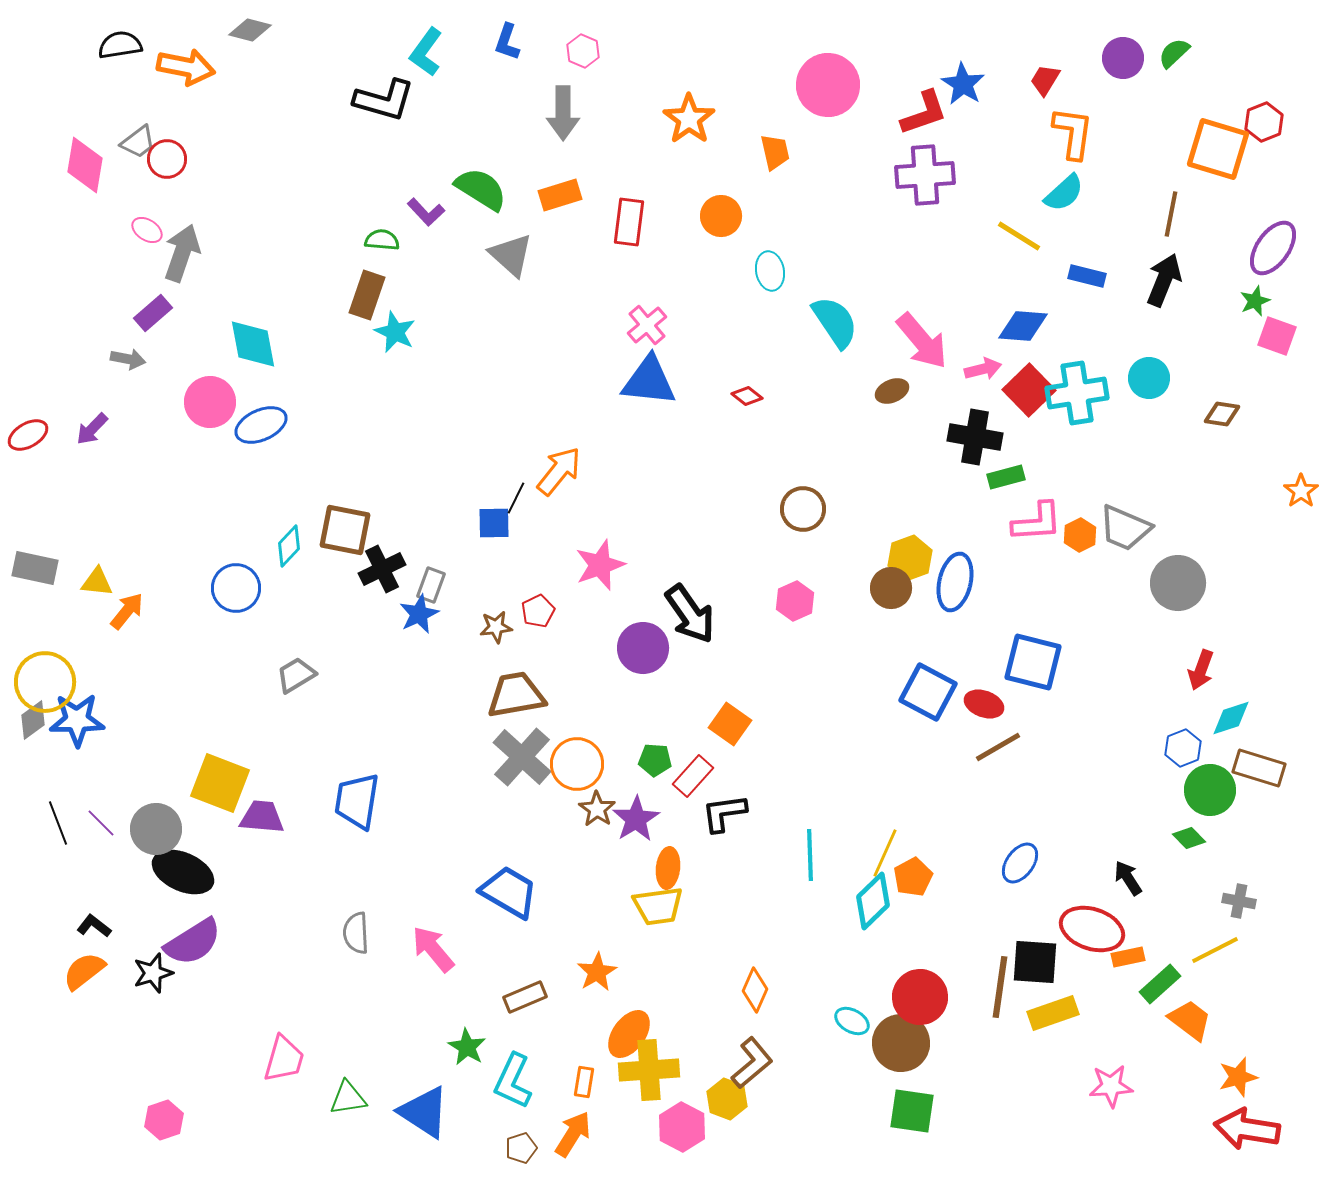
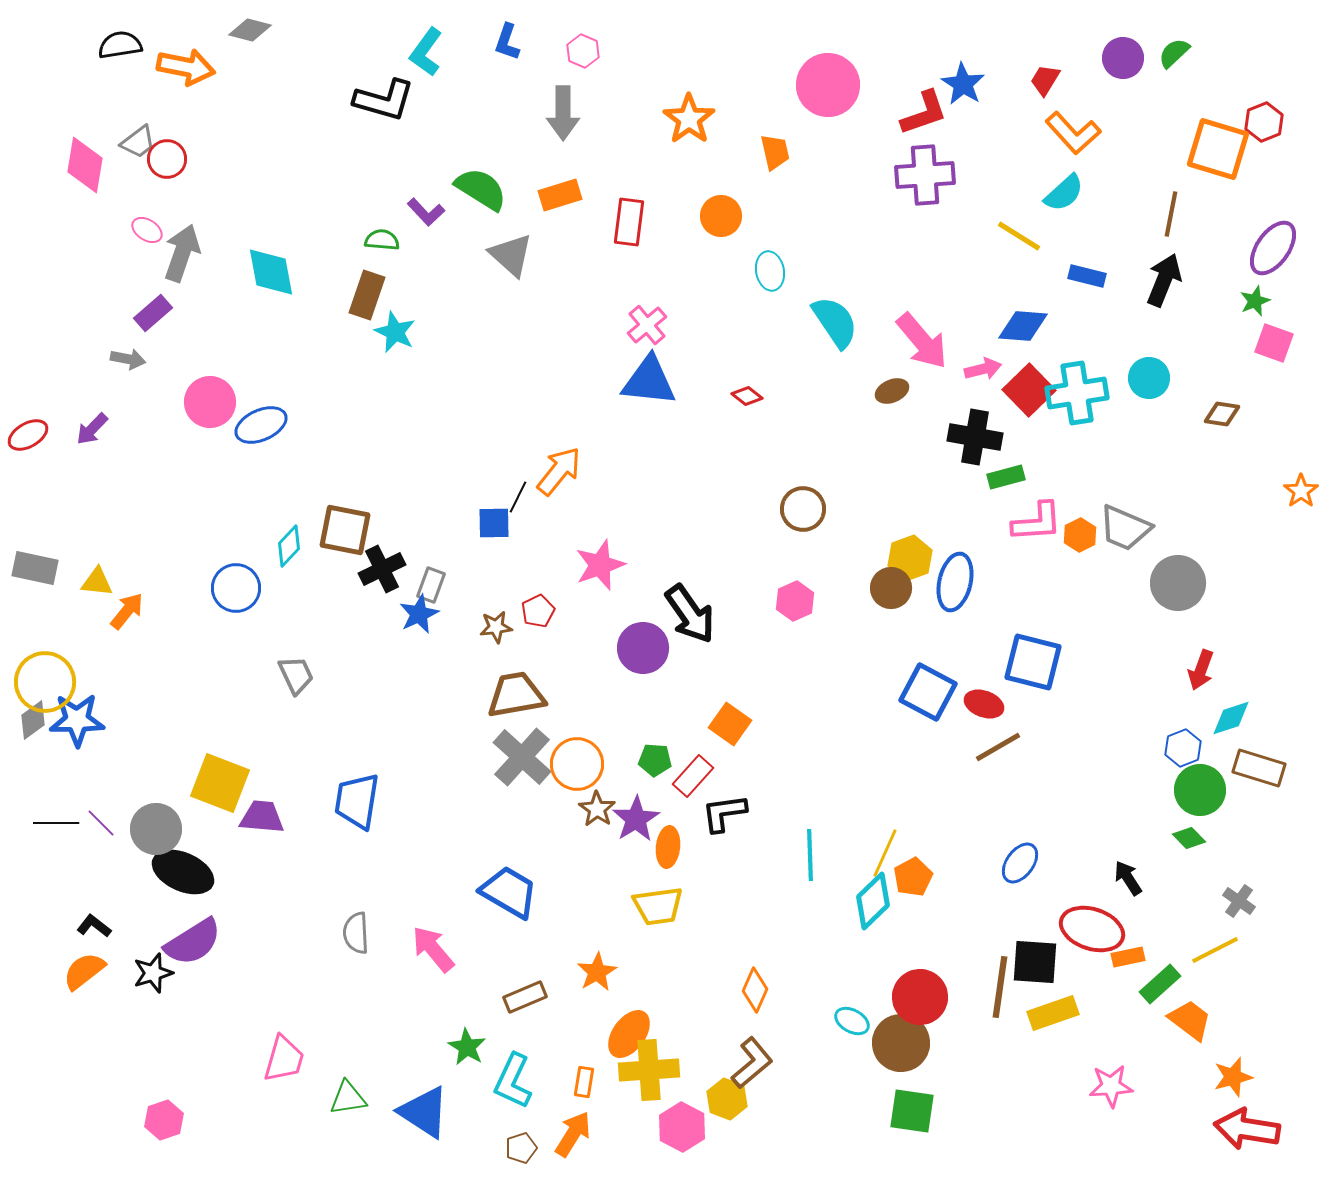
orange L-shape at (1073, 133): rotated 130 degrees clockwise
pink square at (1277, 336): moved 3 px left, 7 px down
cyan diamond at (253, 344): moved 18 px right, 72 px up
black line at (516, 498): moved 2 px right, 1 px up
gray trapezoid at (296, 675): rotated 96 degrees clockwise
green circle at (1210, 790): moved 10 px left
black line at (58, 823): moved 2 px left; rotated 69 degrees counterclockwise
orange ellipse at (668, 868): moved 21 px up
gray cross at (1239, 901): rotated 24 degrees clockwise
orange star at (1238, 1077): moved 5 px left
